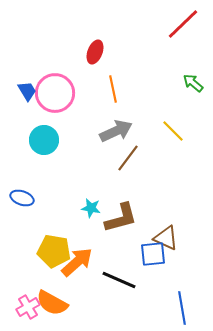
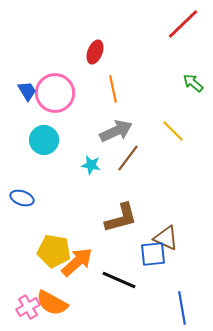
cyan star: moved 43 px up
